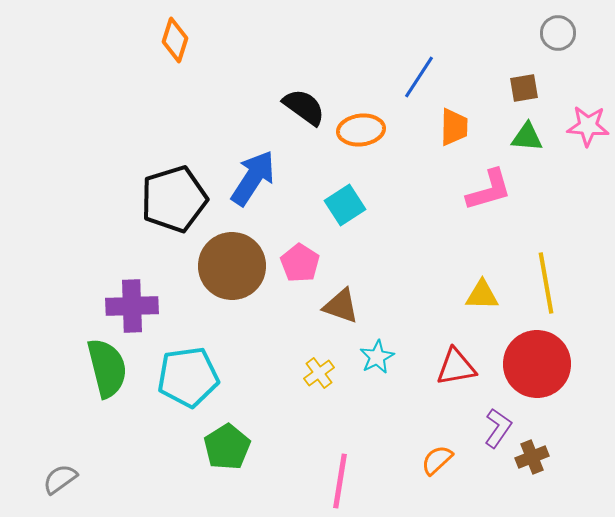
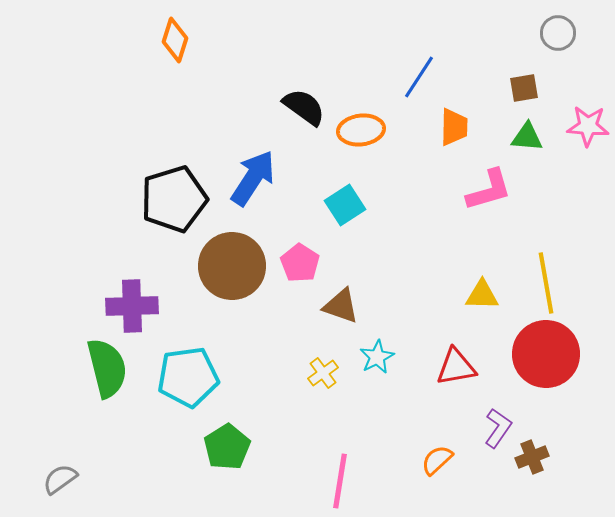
red circle: moved 9 px right, 10 px up
yellow cross: moved 4 px right
